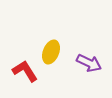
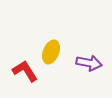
purple arrow: rotated 15 degrees counterclockwise
